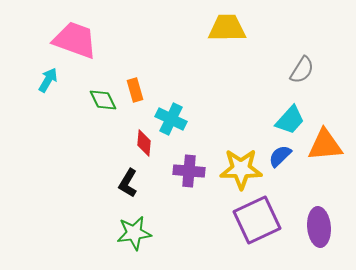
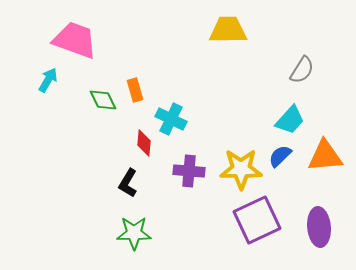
yellow trapezoid: moved 1 px right, 2 px down
orange triangle: moved 11 px down
green star: rotated 8 degrees clockwise
